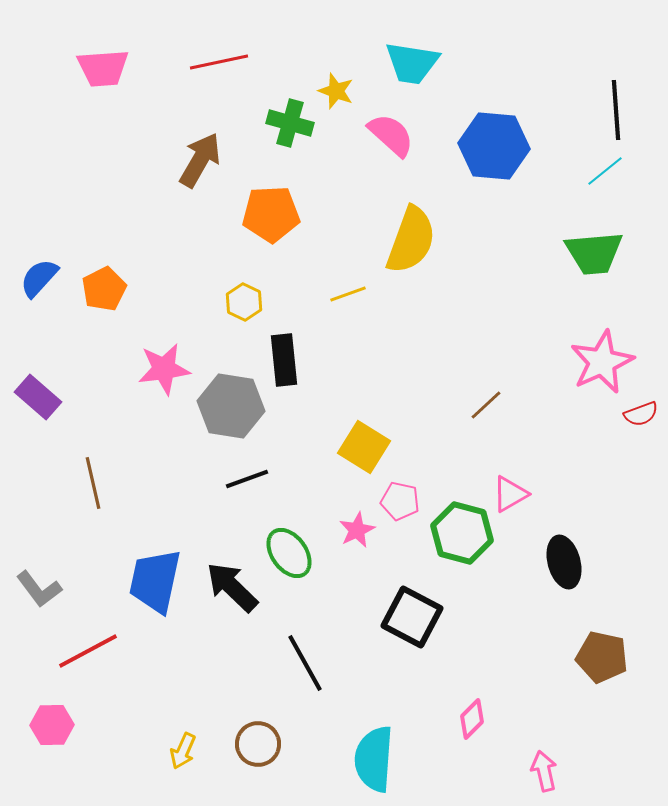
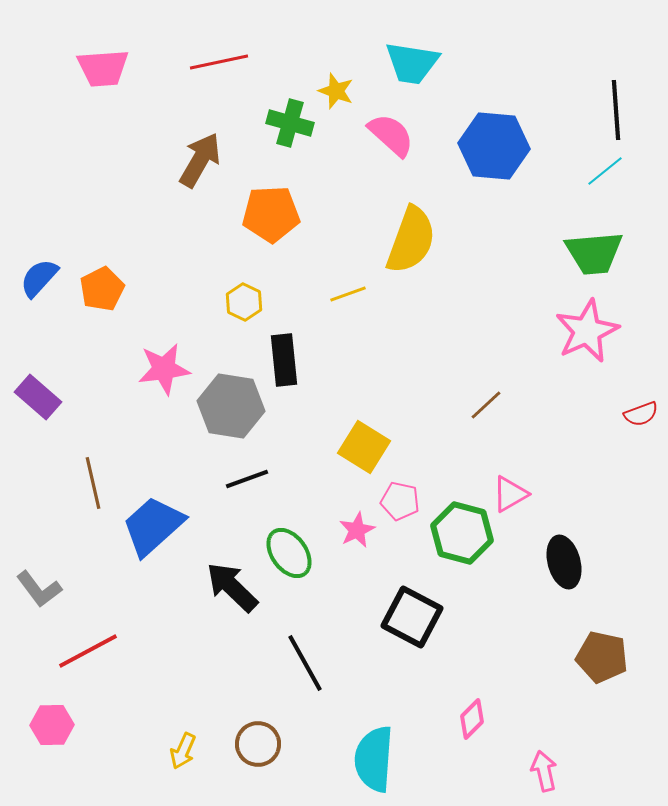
orange pentagon at (104, 289): moved 2 px left
pink star at (602, 362): moved 15 px left, 31 px up
blue trapezoid at (155, 581): moved 2 px left, 55 px up; rotated 36 degrees clockwise
